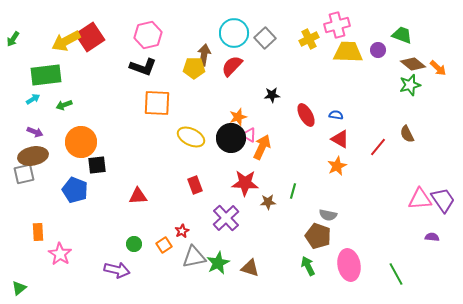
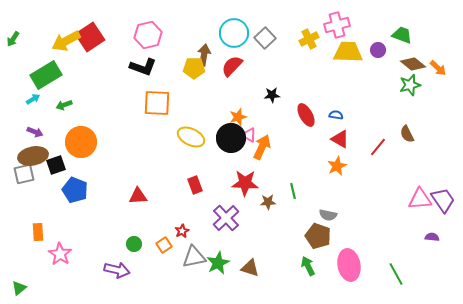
green rectangle at (46, 75): rotated 24 degrees counterclockwise
black square at (97, 165): moved 41 px left; rotated 12 degrees counterclockwise
green line at (293, 191): rotated 28 degrees counterclockwise
